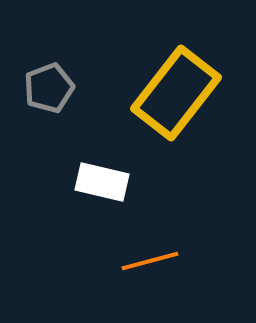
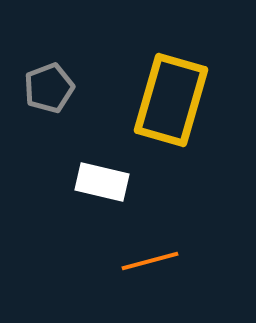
yellow rectangle: moved 5 px left, 7 px down; rotated 22 degrees counterclockwise
